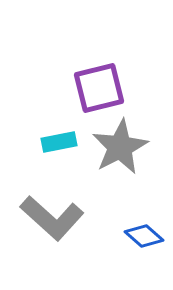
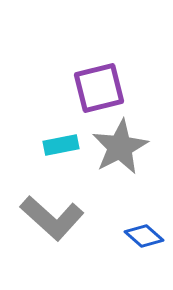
cyan rectangle: moved 2 px right, 3 px down
